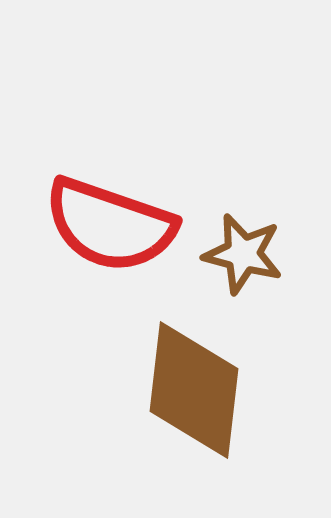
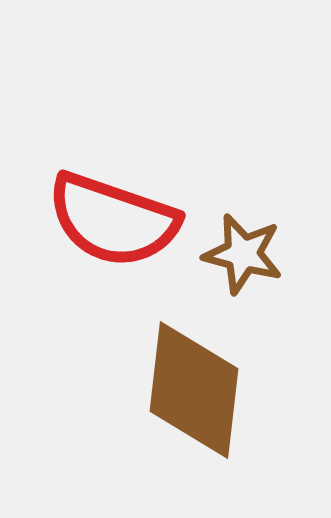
red semicircle: moved 3 px right, 5 px up
